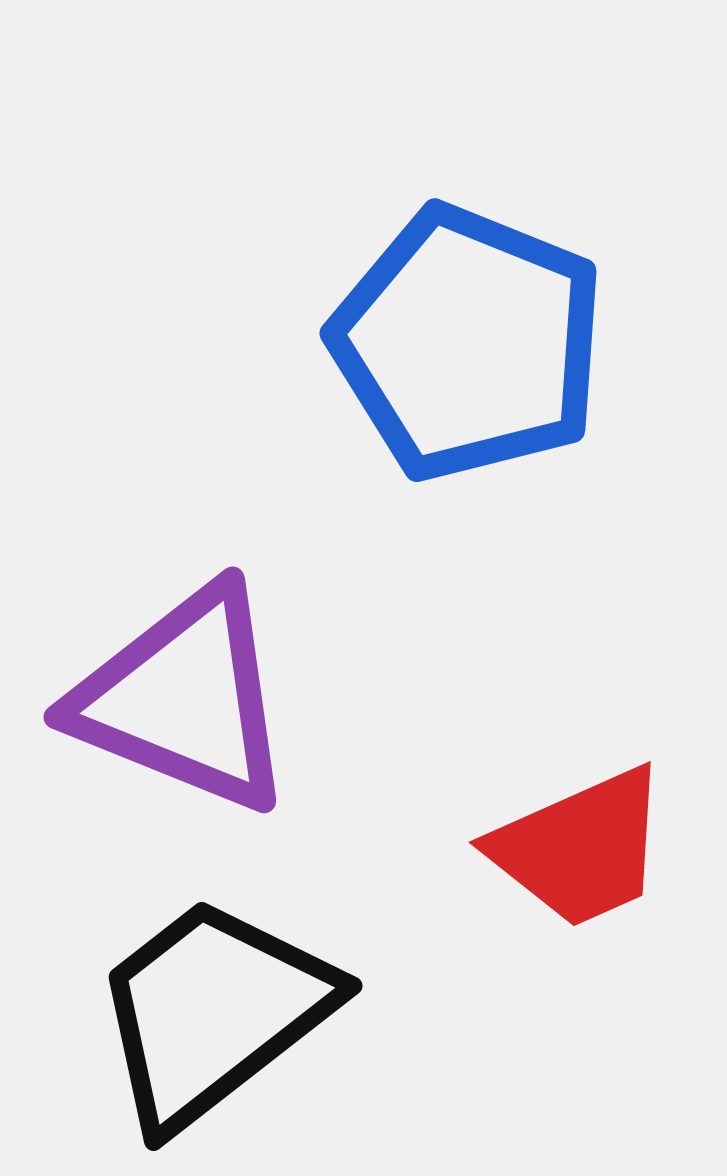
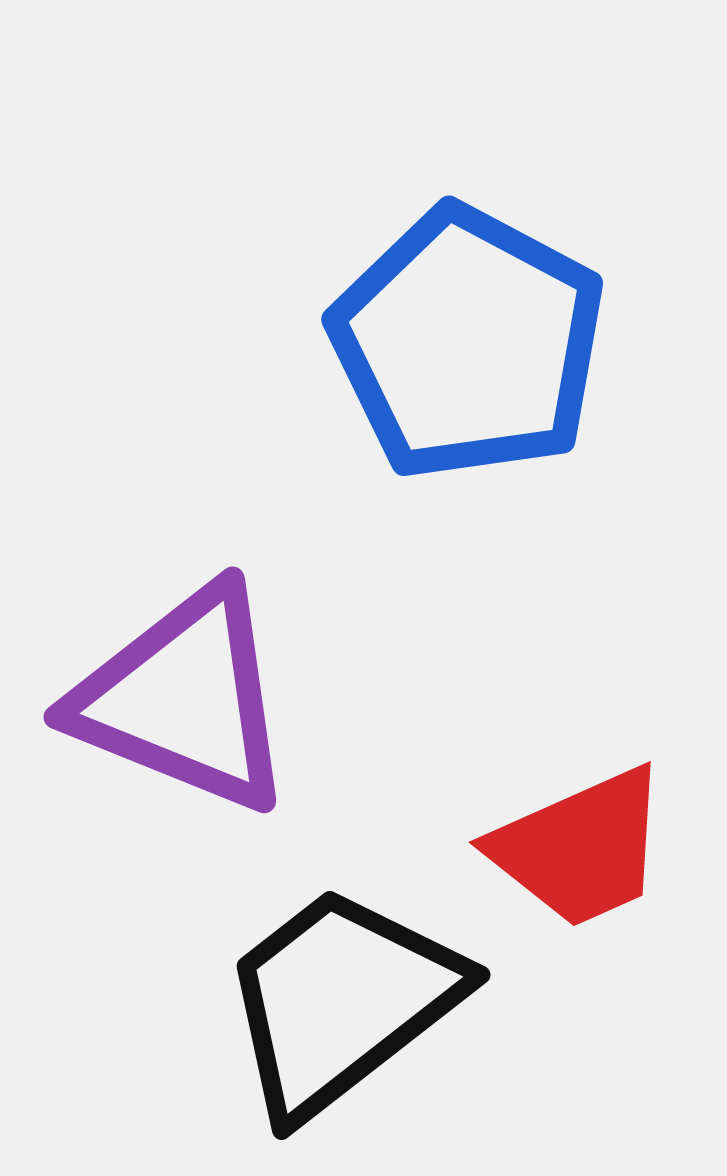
blue pentagon: rotated 6 degrees clockwise
black trapezoid: moved 128 px right, 11 px up
